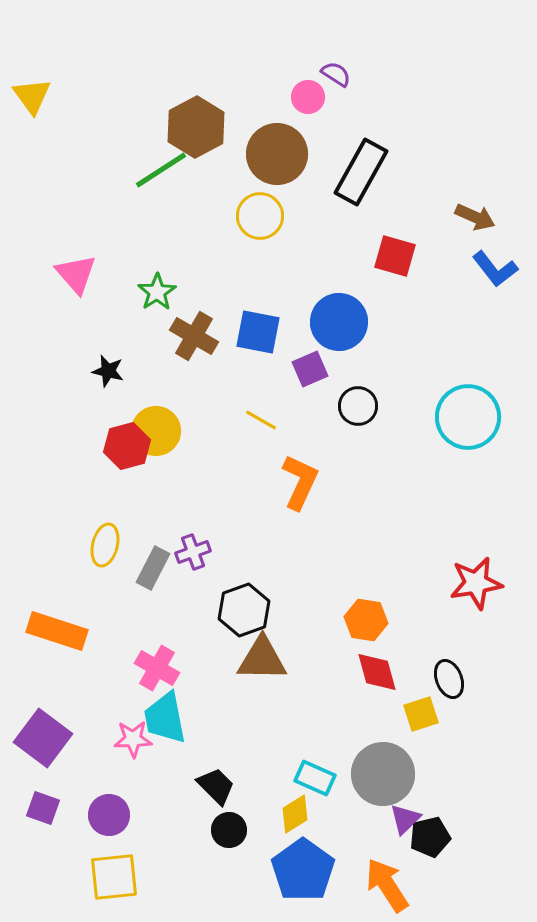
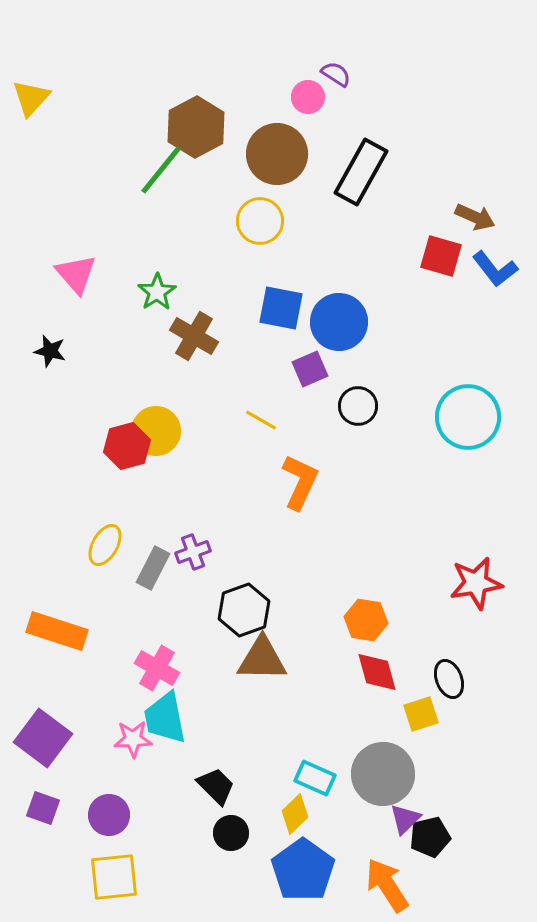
yellow triangle at (32, 96): moved 1 px left, 2 px down; rotated 18 degrees clockwise
green line at (161, 170): rotated 18 degrees counterclockwise
yellow circle at (260, 216): moved 5 px down
red square at (395, 256): moved 46 px right
blue square at (258, 332): moved 23 px right, 24 px up
black star at (108, 371): moved 58 px left, 20 px up
yellow ellipse at (105, 545): rotated 15 degrees clockwise
yellow diamond at (295, 814): rotated 12 degrees counterclockwise
black circle at (229, 830): moved 2 px right, 3 px down
